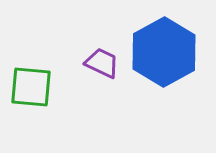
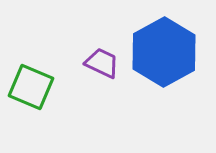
green square: rotated 18 degrees clockwise
